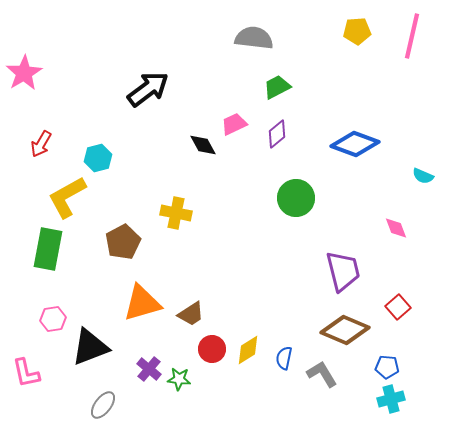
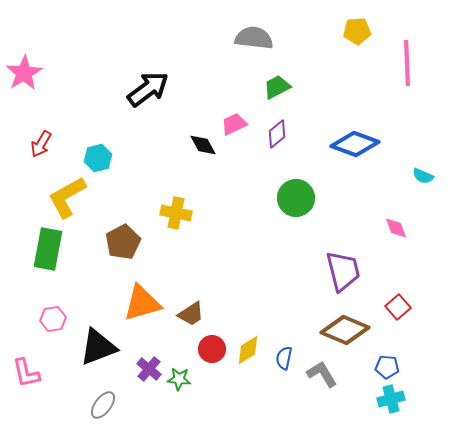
pink line: moved 5 px left, 27 px down; rotated 15 degrees counterclockwise
black triangle: moved 8 px right
